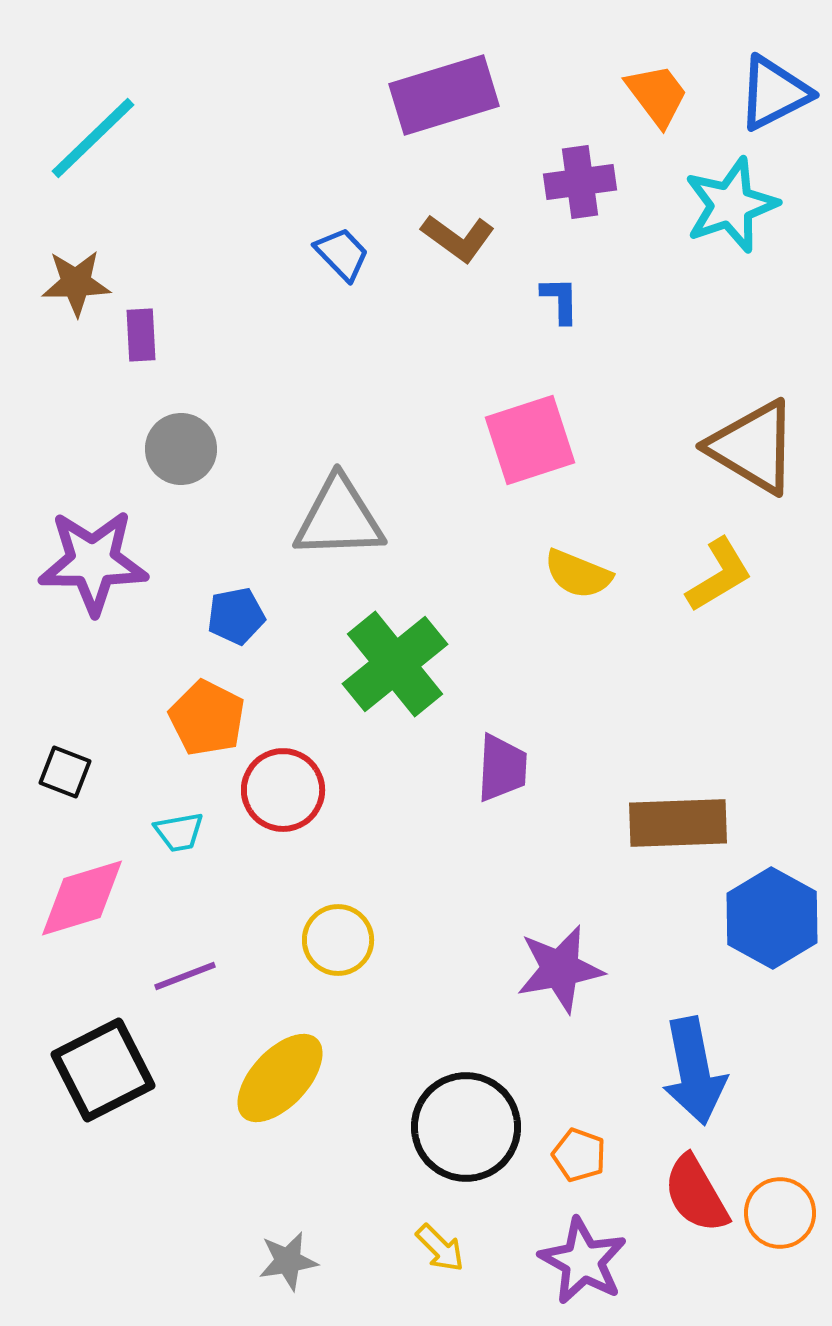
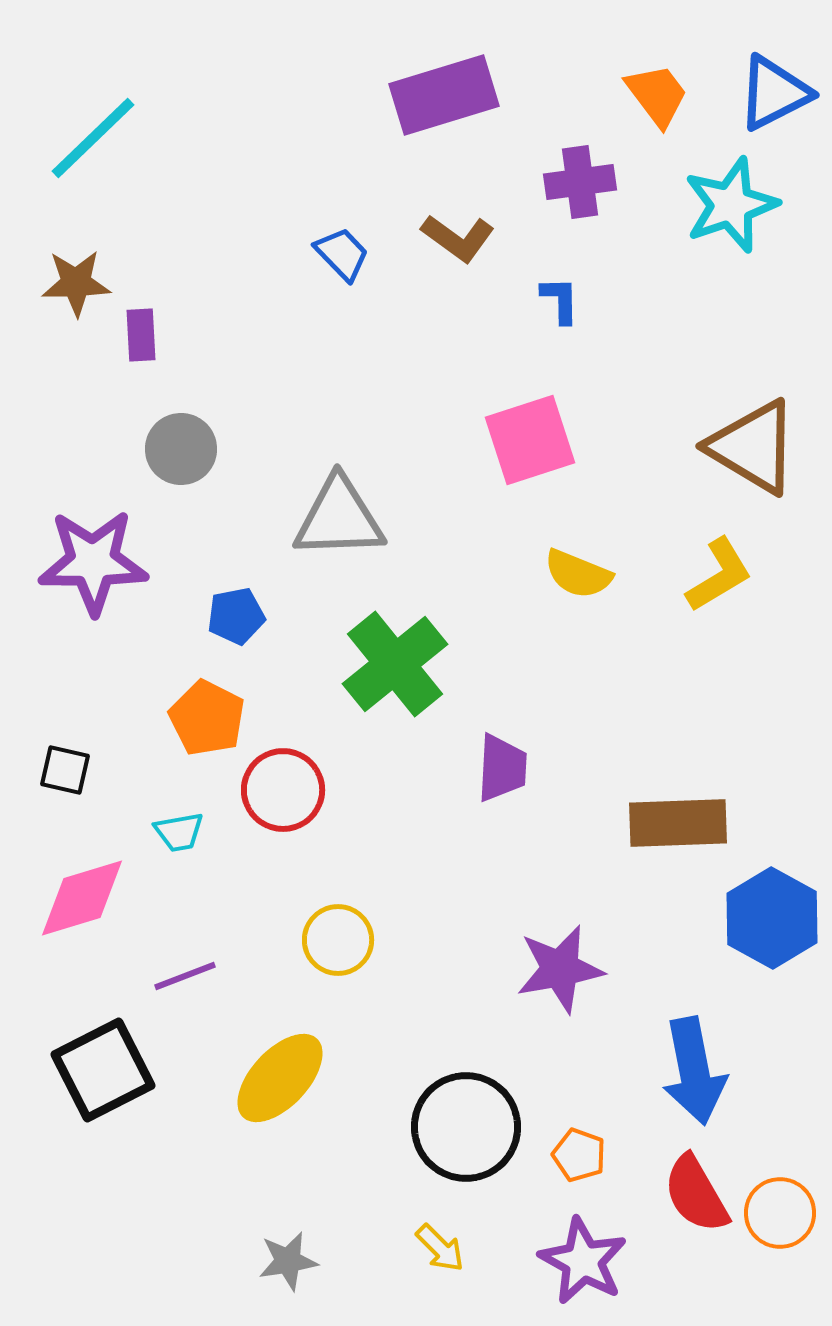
black square at (65, 772): moved 2 px up; rotated 8 degrees counterclockwise
